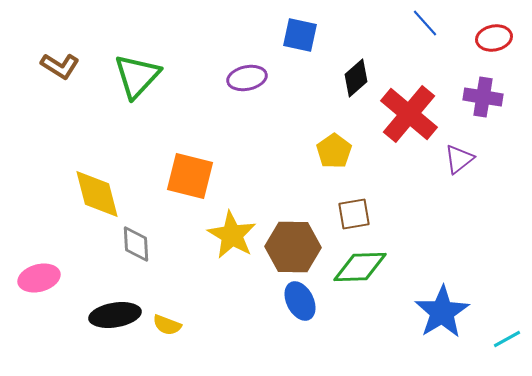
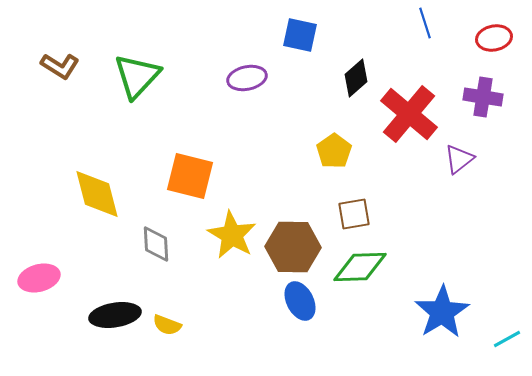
blue line: rotated 24 degrees clockwise
gray diamond: moved 20 px right
